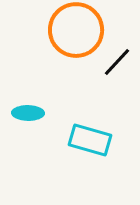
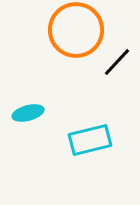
cyan ellipse: rotated 16 degrees counterclockwise
cyan rectangle: rotated 30 degrees counterclockwise
